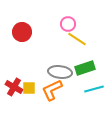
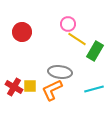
green rectangle: moved 10 px right, 17 px up; rotated 42 degrees counterclockwise
yellow square: moved 1 px right, 2 px up
